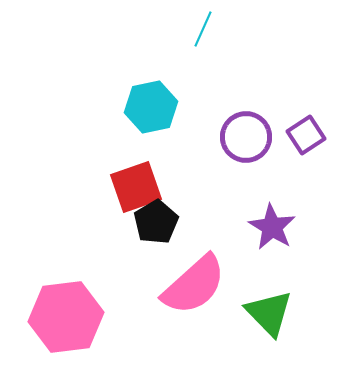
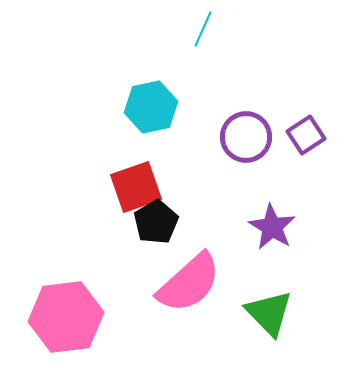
pink semicircle: moved 5 px left, 2 px up
